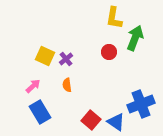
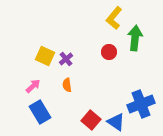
yellow L-shape: rotated 30 degrees clockwise
green arrow: rotated 15 degrees counterclockwise
